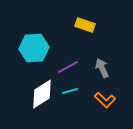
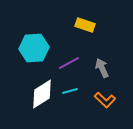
purple line: moved 1 px right, 4 px up
